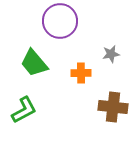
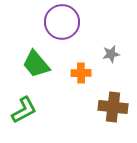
purple circle: moved 2 px right, 1 px down
green trapezoid: moved 2 px right, 1 px down
